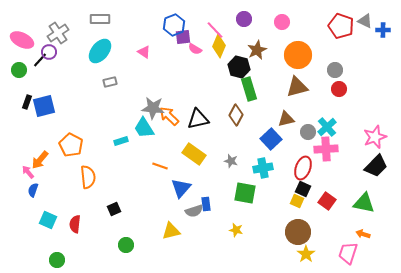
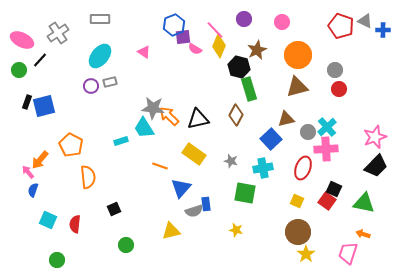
cyan ellipse at (100, 51): moved 5 px down
purple circle at (49, 52): moved 42 px right, 34 px down
black square at (303, 189): moved 31 px right
